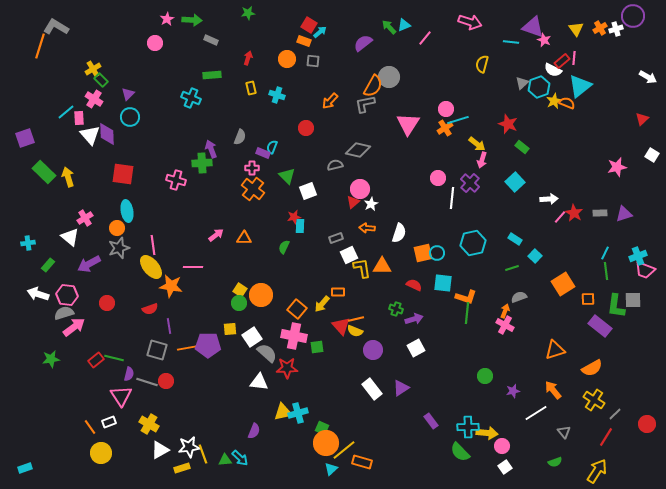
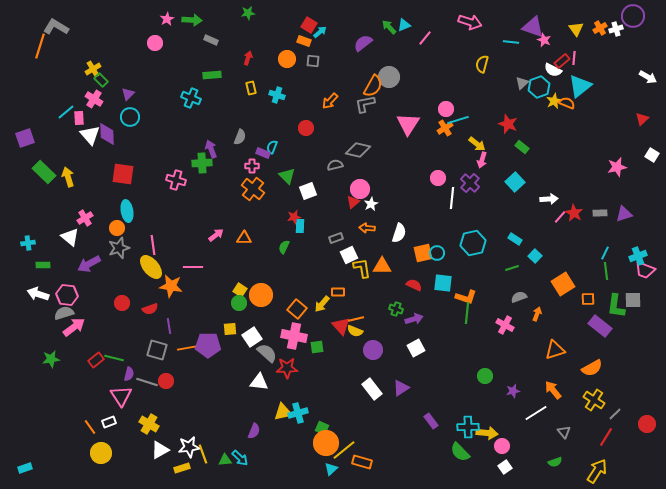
pink cross at (252, 168): moved 2 px up
green rectangle at (48, 265): moved 5 px left; rotated 48 degrees clockwise
red circle at (107, 303): moved 15 px right
orange arrow at (505, 311): moved 32 px right, 3 px down
